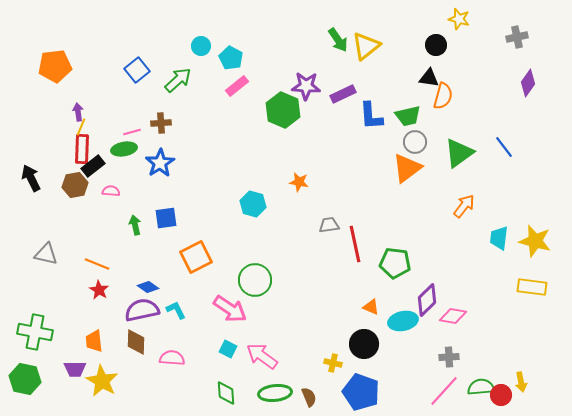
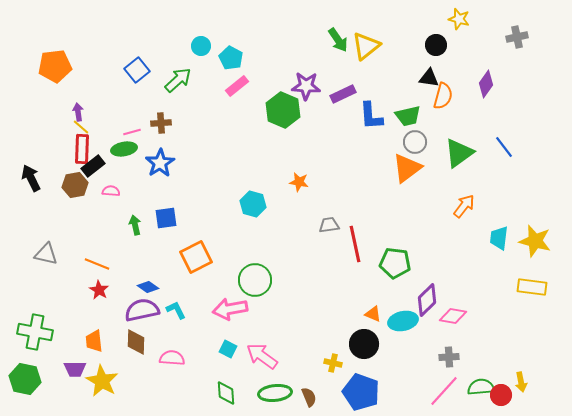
purple diamond at (528, 83): moved 42 px left, 1 px down
yellow line at (81, 127): rotated 72 degrees counterclockwise
orange triangle at (371, 307): moved 2 px right, 7 px down
pink arrow at (230, 309): rotated 136 degrees clockwise
